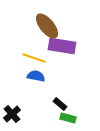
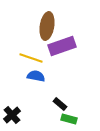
brown ellipse: rotated 48 degrees clockwise
purple rectangle: rotated 28 degrees counterclockwise
yellow line: moved 3 px left
black cross: moved 1 px down
green rectangle: moved 1 px right, 1 px down
